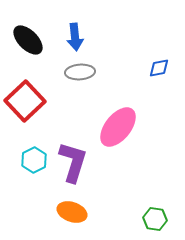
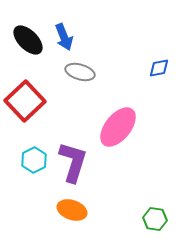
blue arrow: moved 11 px left; rotated 16 degrees counterclockwise
gray ellipse: rotated 20 degrees clockwise
orange ellipse: moved 2 px up
